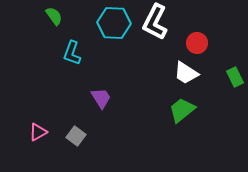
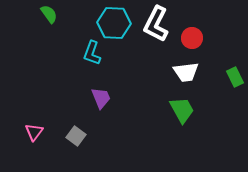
green semicircle: moved 5 px left, 2 px up
white L-shape: moved 1 px right, 2 px down
red circle: moved 5 px left, 5 px up
cyan L-shape: moved 20 px right
white trapezoid: moved 1 px up; rotated 40 degrees counterclockwise
purple trapezoid: rotated 10 degrees clockwise
green trapezoid: rotated 100 degrees clockwise
pink triangle: moved 4 px left; rotated 24 degrees counterclockwise
